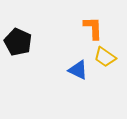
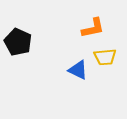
orange L-shape: rotated 80 degrees clockwise
yellow trapezoid: rotated 40 degrees counterclockwise
